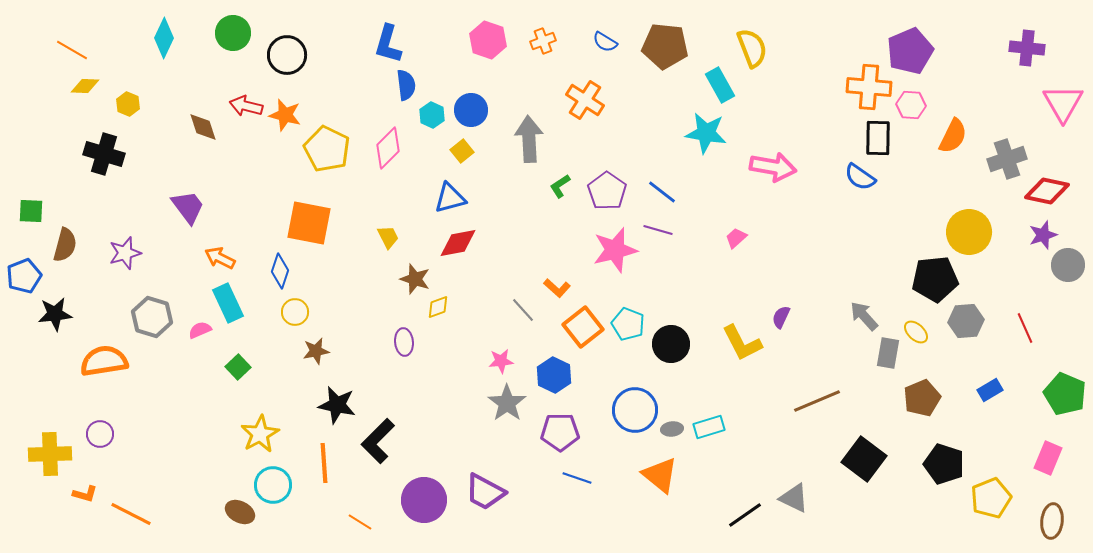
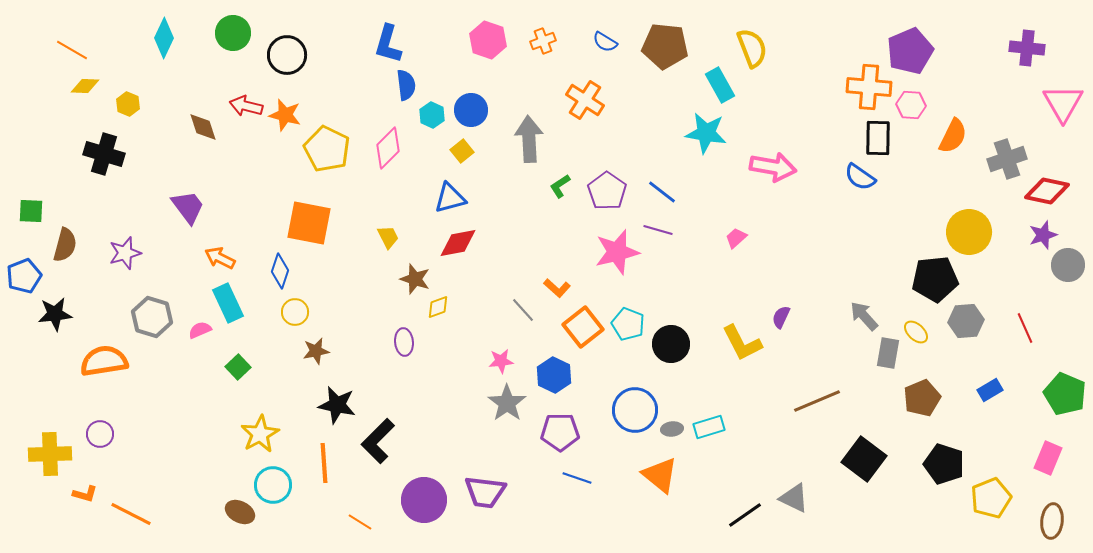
pink star at (615, 250): moved 2 px right, 2 px down
purple trapezoid at (485, 492): rotated 21 degrees counterclockwise
